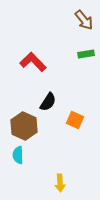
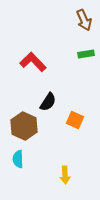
brown arrow: rotated 15 degrees clockwise
cyan semicircle: moved 4 px down
yellow arrow: moved 5 px right, 8 px up
